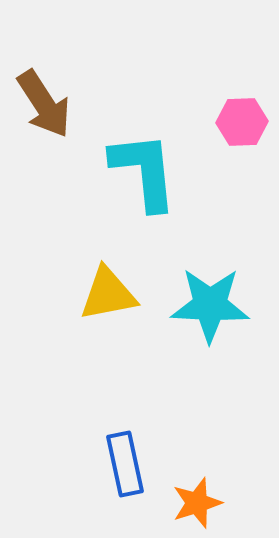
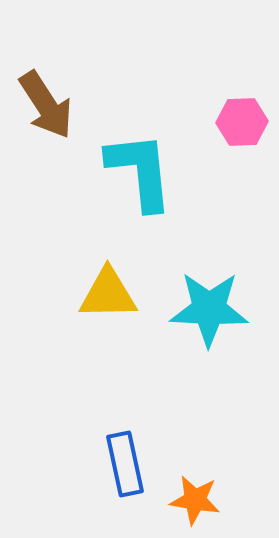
brown arrow: moved 2 px right, 1 px down
cyan L-shape: moved 4 px left
yellow triangle: rotated 10 degrees clockwise
cyan star: moved 1 px left, 4 px down
orange star: moved 2 px left, 3 px up; rotated 27 degrees clockwise
